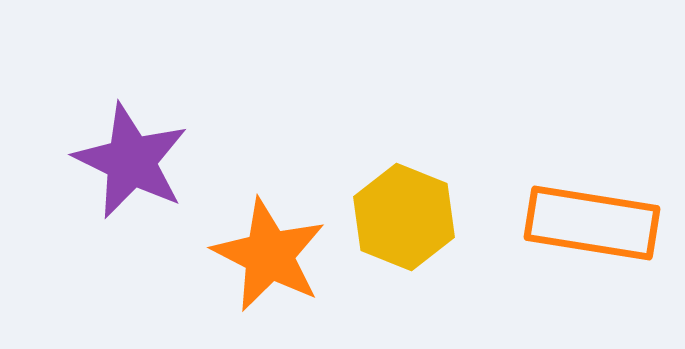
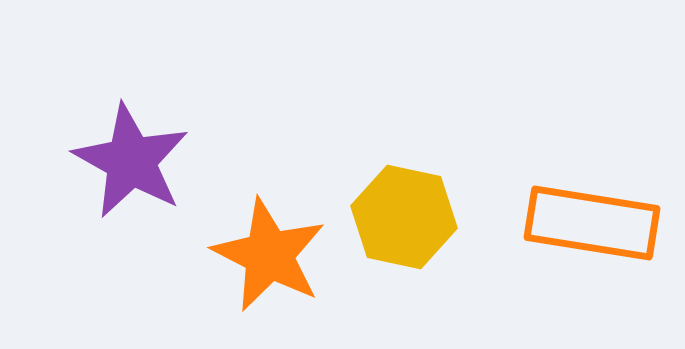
purple star: rotated 3 degrees clockwise
yellow hexagon: rotated 10 degrees counterclockwise
